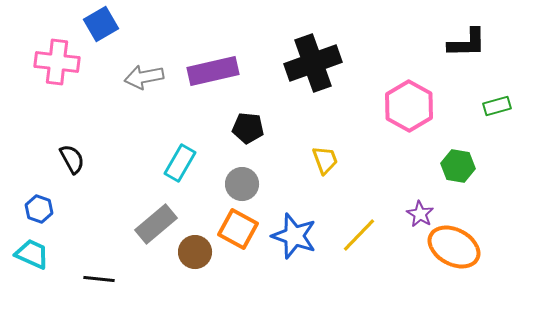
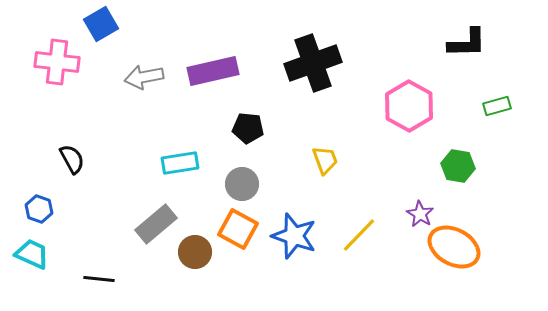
cyan rectangle: rotated 51 degrees clockwise
